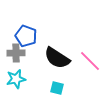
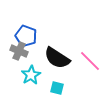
gray cross: moved 3 px right, 2 px up; rotated 24 degrees clockwise
cyan star: moved 15 px right, 4 px up; rotated 18 degrees counterclockwise
